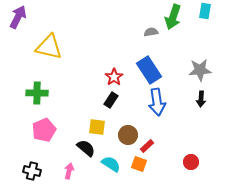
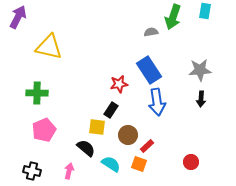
red star: moved 5 px right, 7 px down; rotated 24 degrees clockwise
black rectangle: moved 10 px down
